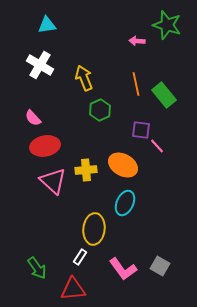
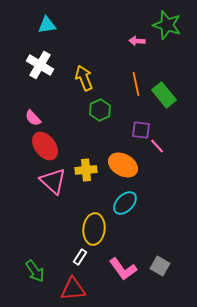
red ellipse: rotated 64 degrees clockwise
cyan ellipse: rotated 20 degrees clockwise
green arrow: moved 2 px left, 3 px down
